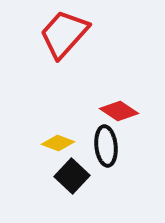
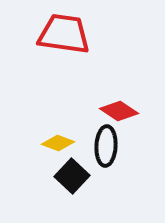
red trapezoid: rotated 56 degrees clockwise
black ellipse: rotated 9 degrees clockwise
